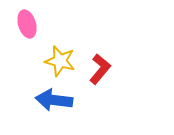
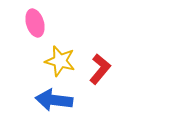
pink ellipse: moved 8 px right, 1 px up
